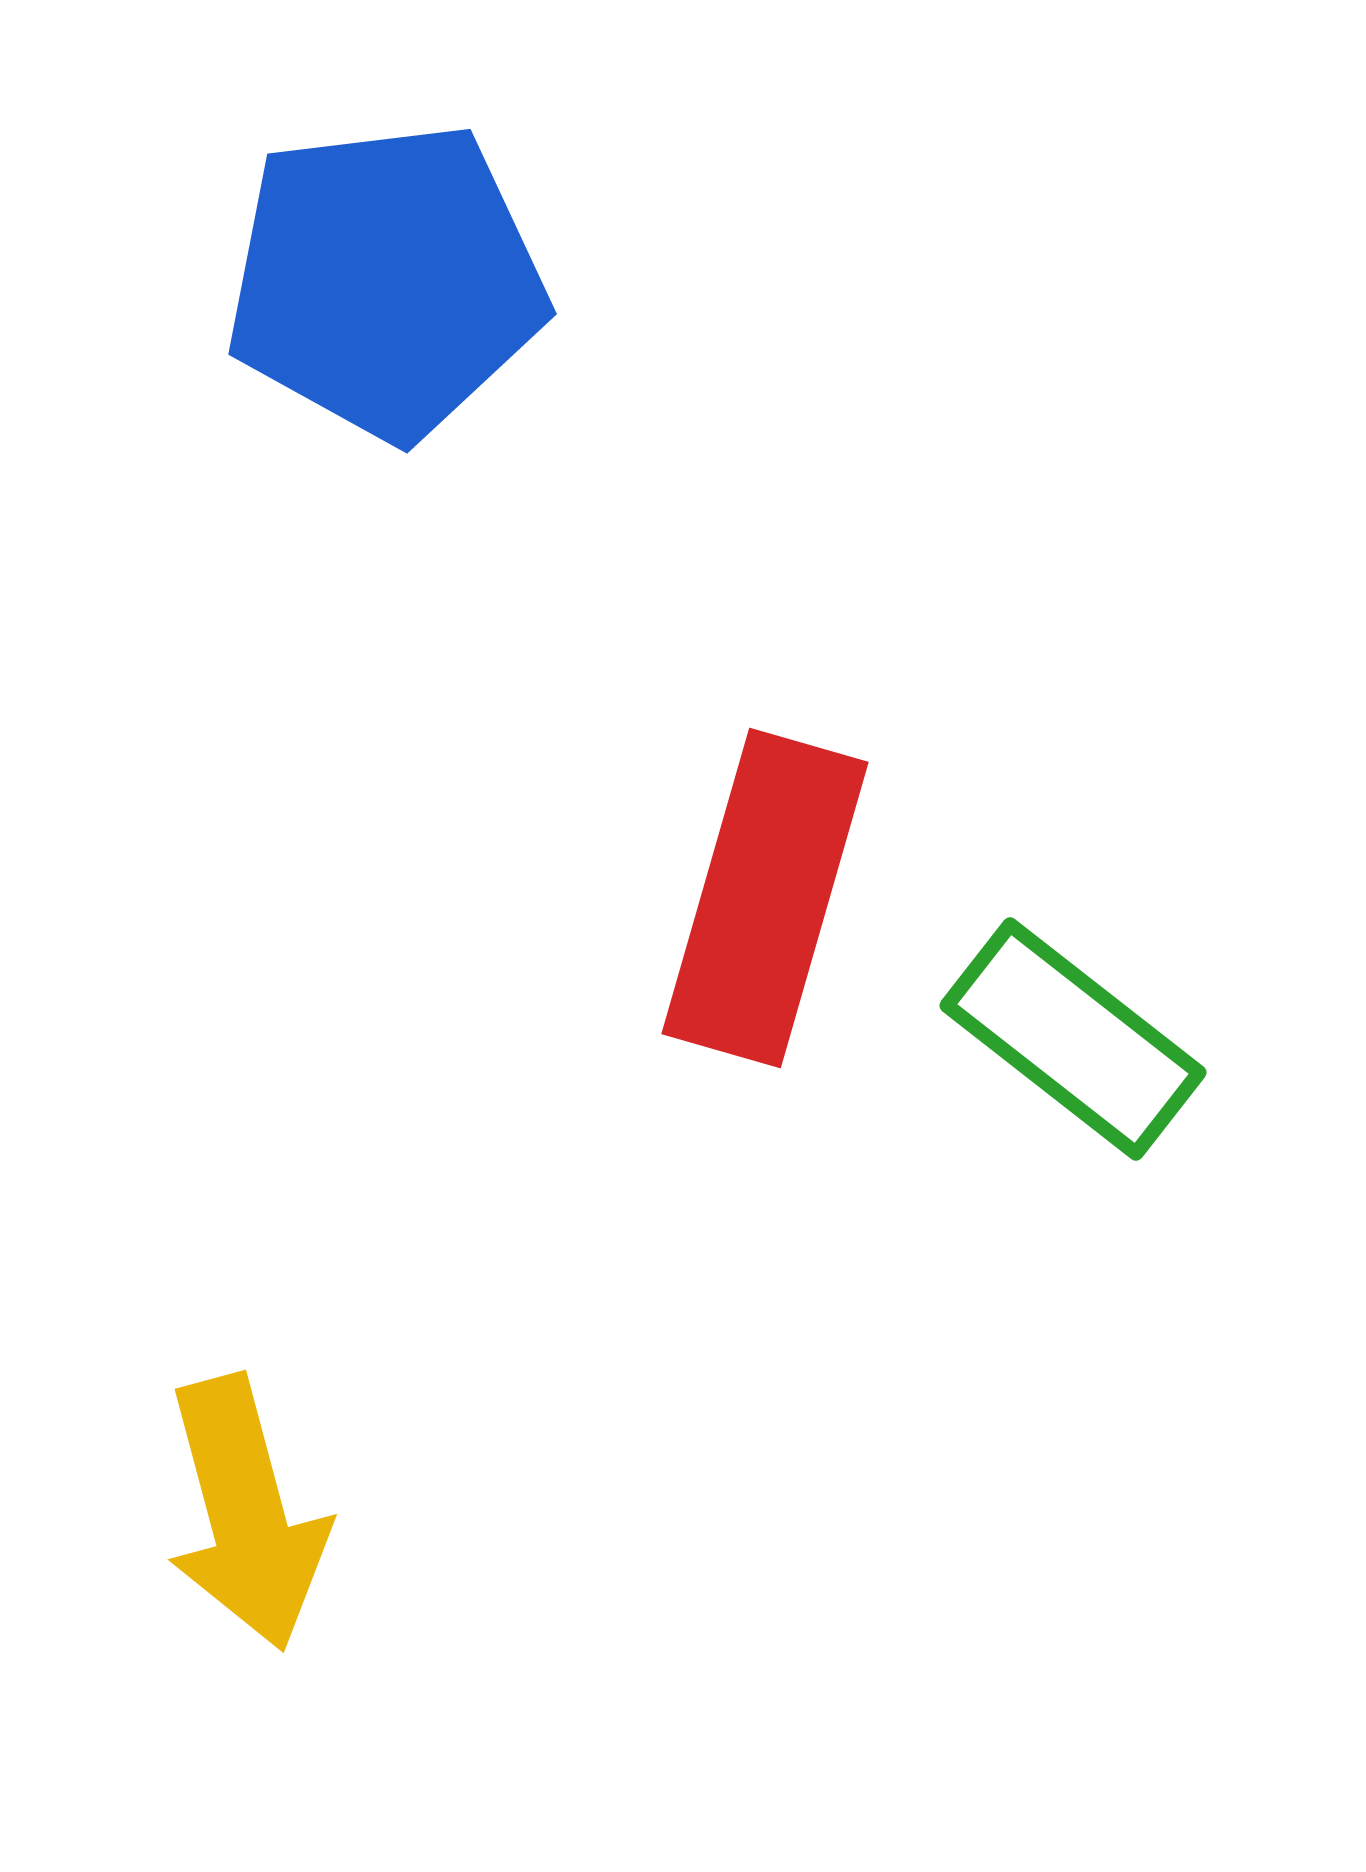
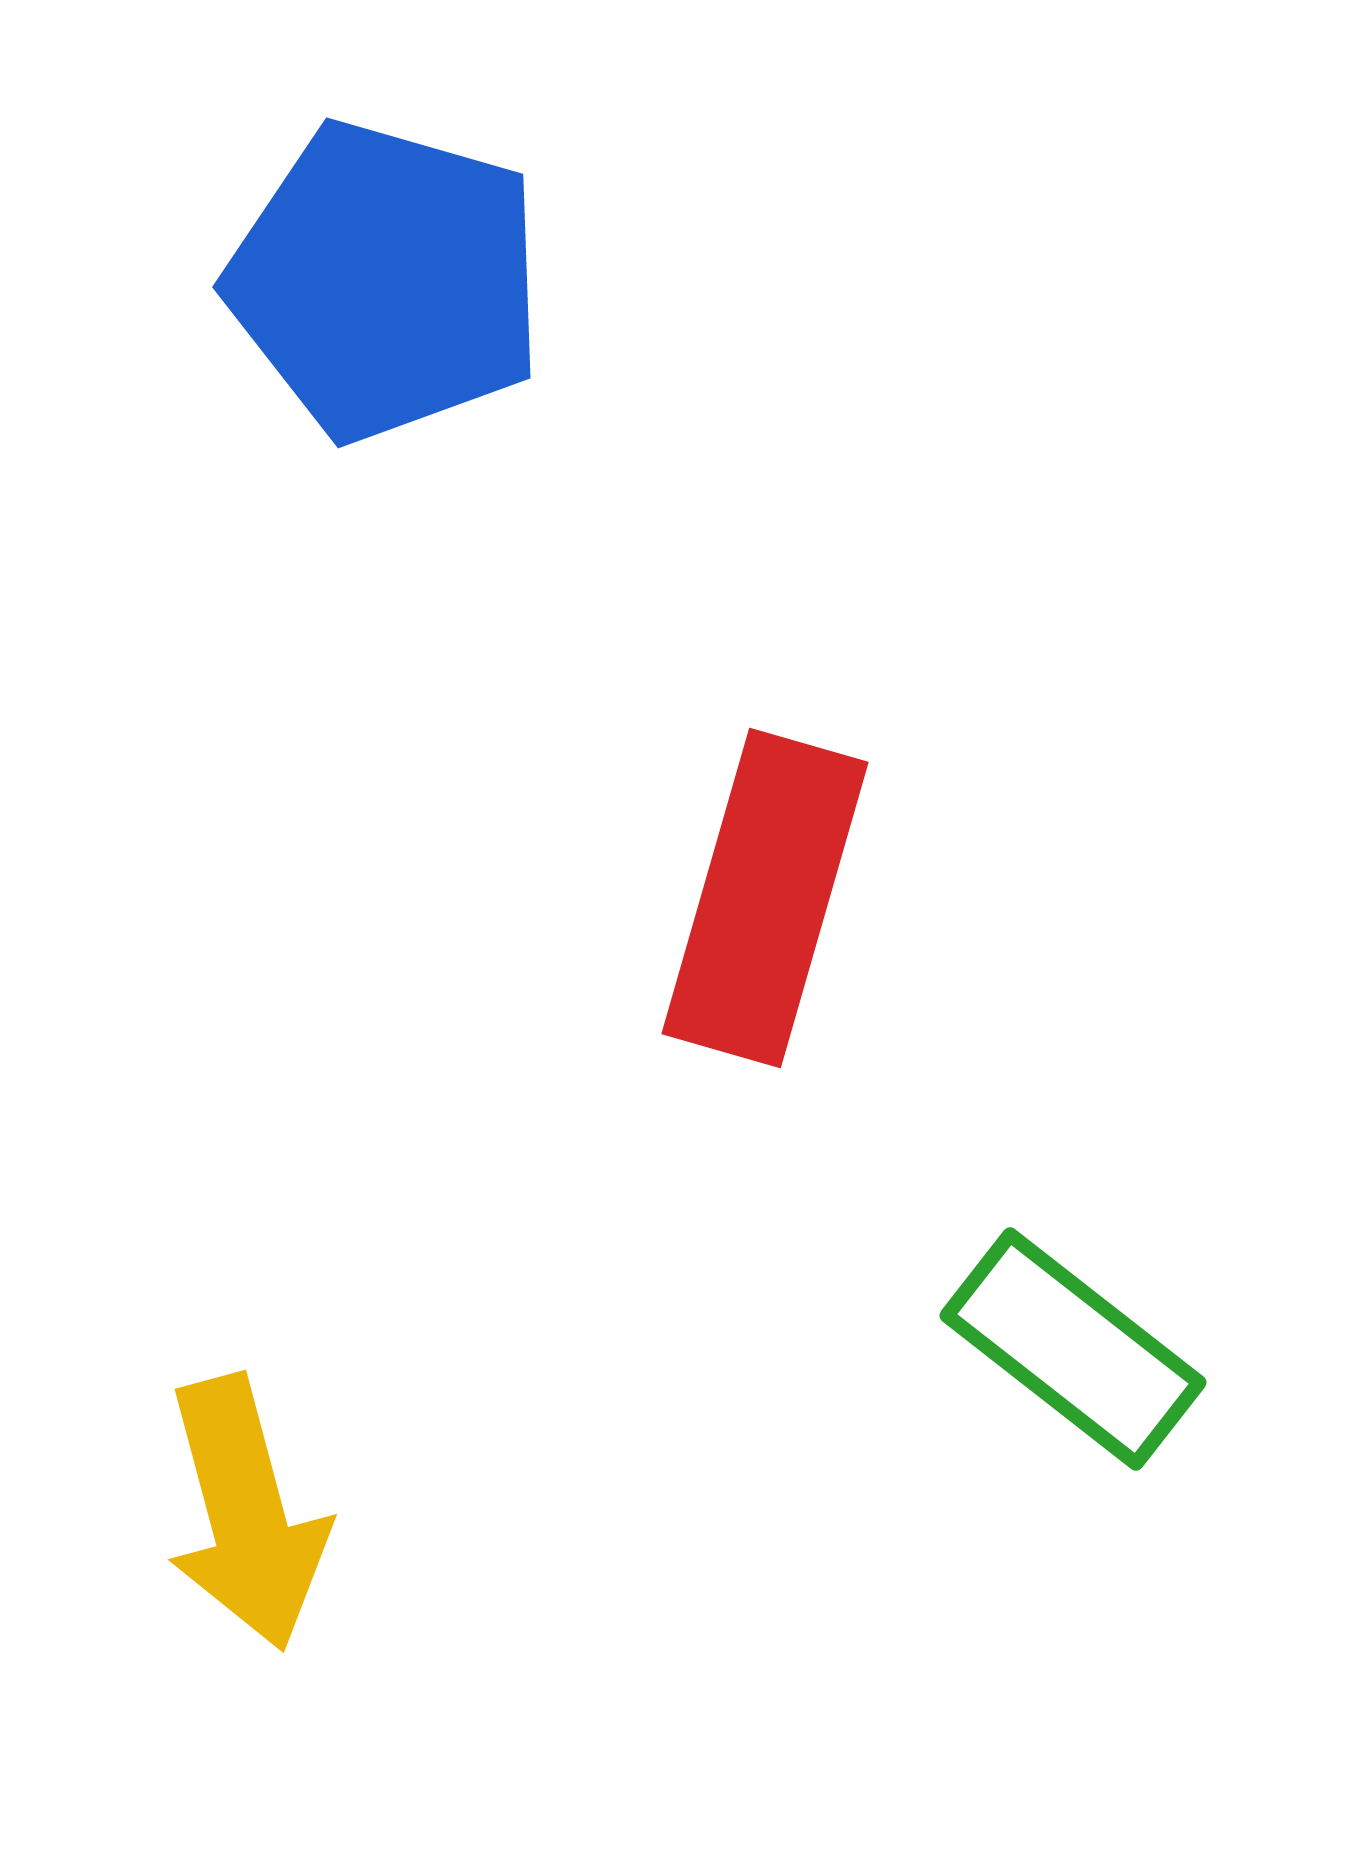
blue pentagon: rotated 23 degrees clockwise
green rectangle: moved 310 px down
